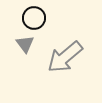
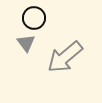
gray triangle: moved 1 px right, 1 px up
